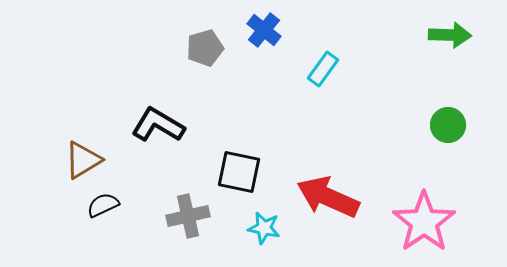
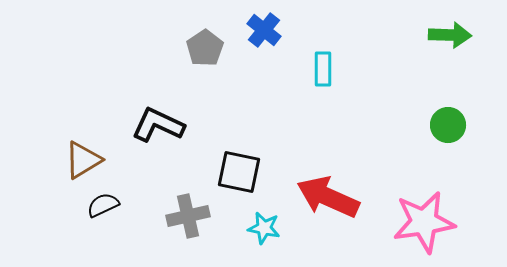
gray pentagon: rotated 18 degrees counterclockwise
cyan rectangle: rotated 36 degrees counterclockwise
black L-shape: rotated 6 degrees counterclockwise
pink star: rotated 26 degrees clockwise
